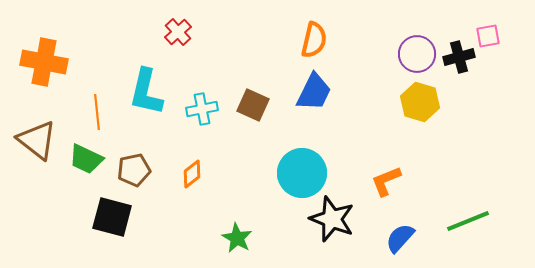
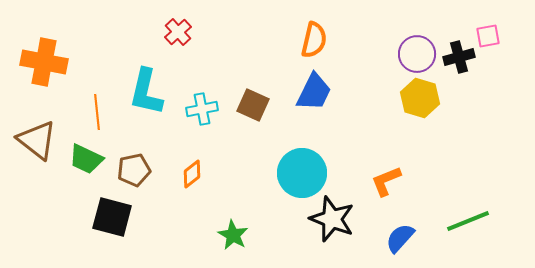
yellow hexagon: moved 4 px up
green star: moved 4 px left, 3 px up
